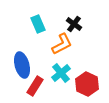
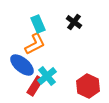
black cross: moved 2 px up
orange L-shape: moved 27 px left
blue ellipse: rotated 35 degrees counterclockwise
cyan cross: moved 14 px left, 3 px down
red hexagon: moved 1 px right, 2 px down
